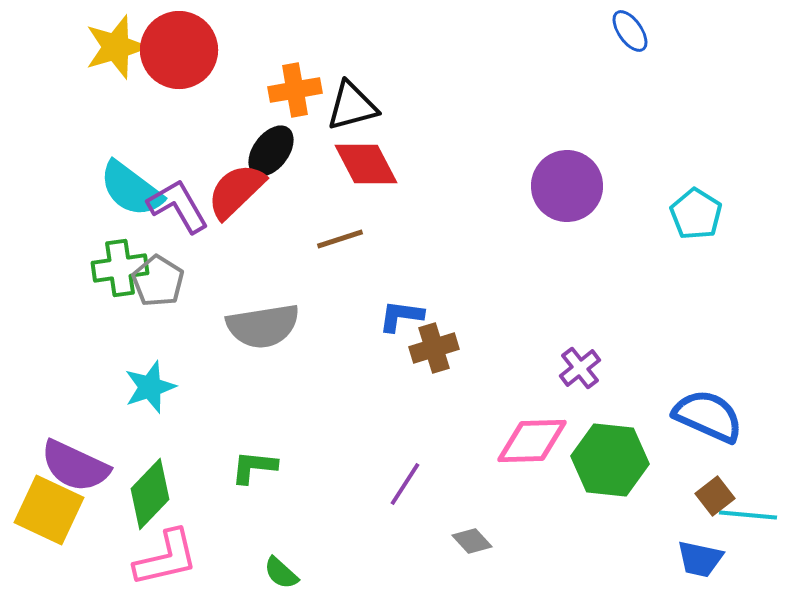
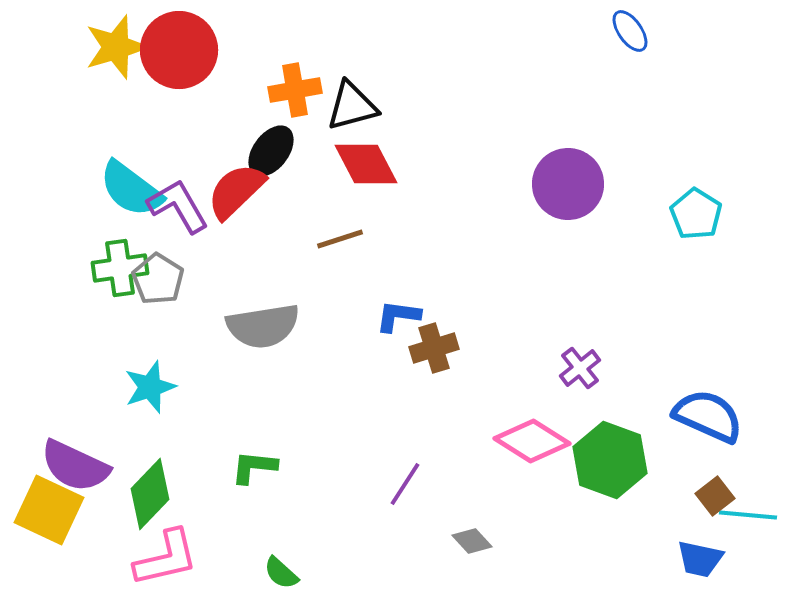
purple circle: moved 1 px right, 2 px up
gray pentagon: moved 2 px up
blue L-shape: moved 3 px left
pink diamond: rotated 34 degrees clockwise
green hexagon: rotated 14 degrees clockwise
